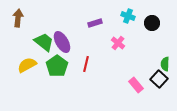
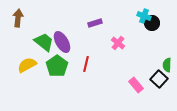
cyan cross: moved 16 px right
green semicircle: moved 2 px right, 1 px down
